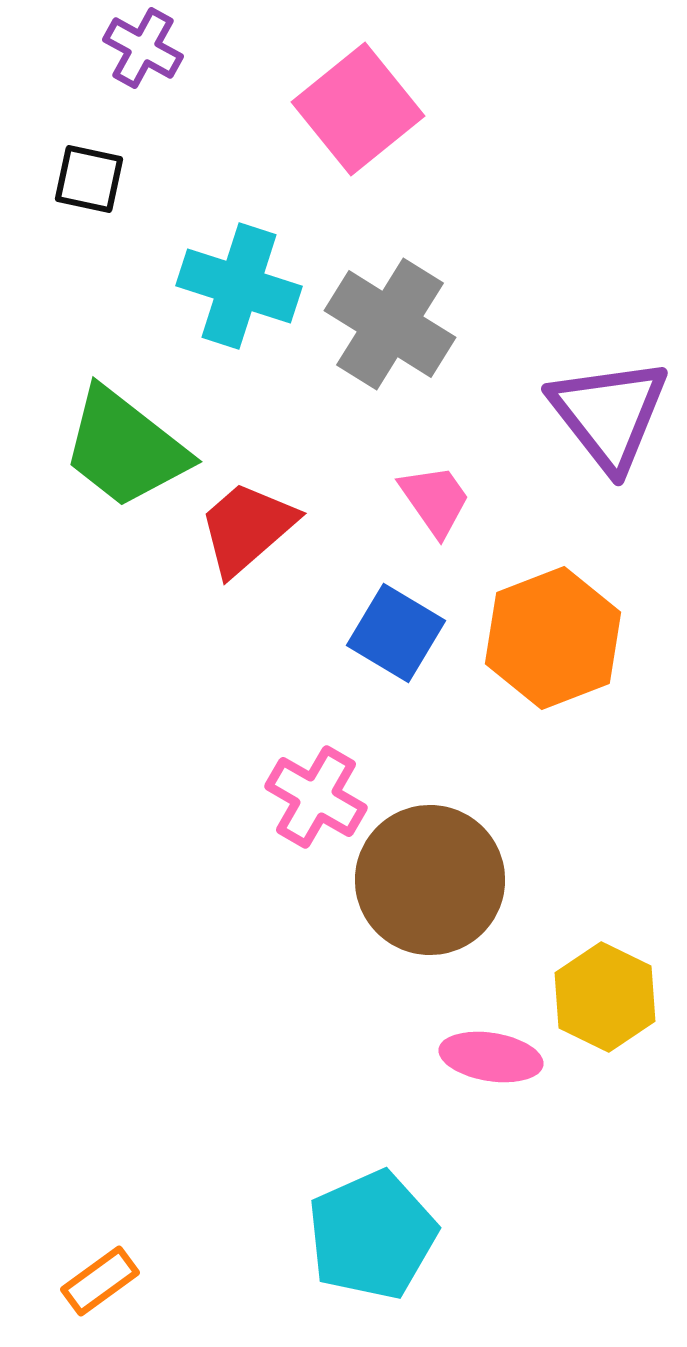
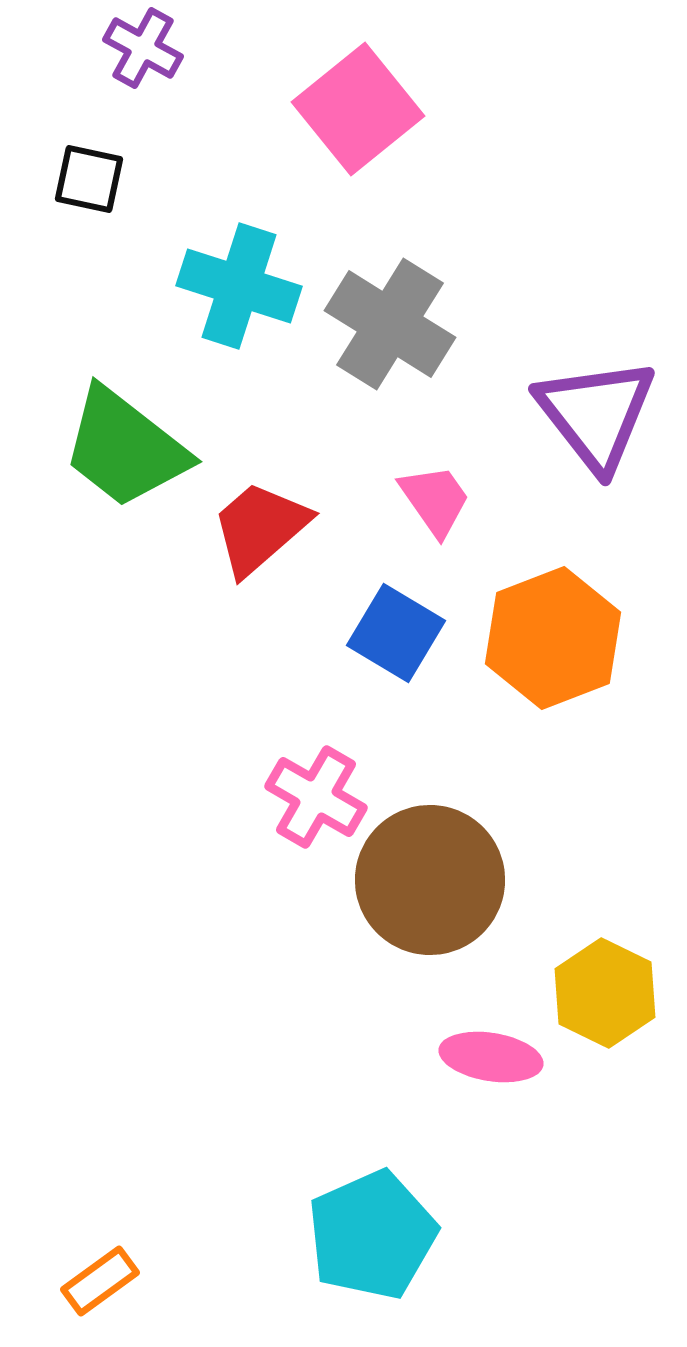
purple triangle: moved 13 px left
red trapezoid: moved 13 px right
yellow hexagon: moved 4 px up
